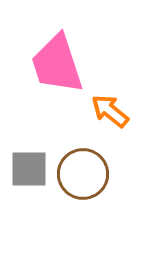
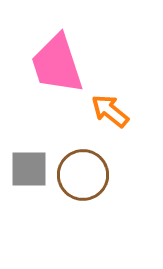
brown circle: moved 1 px down
